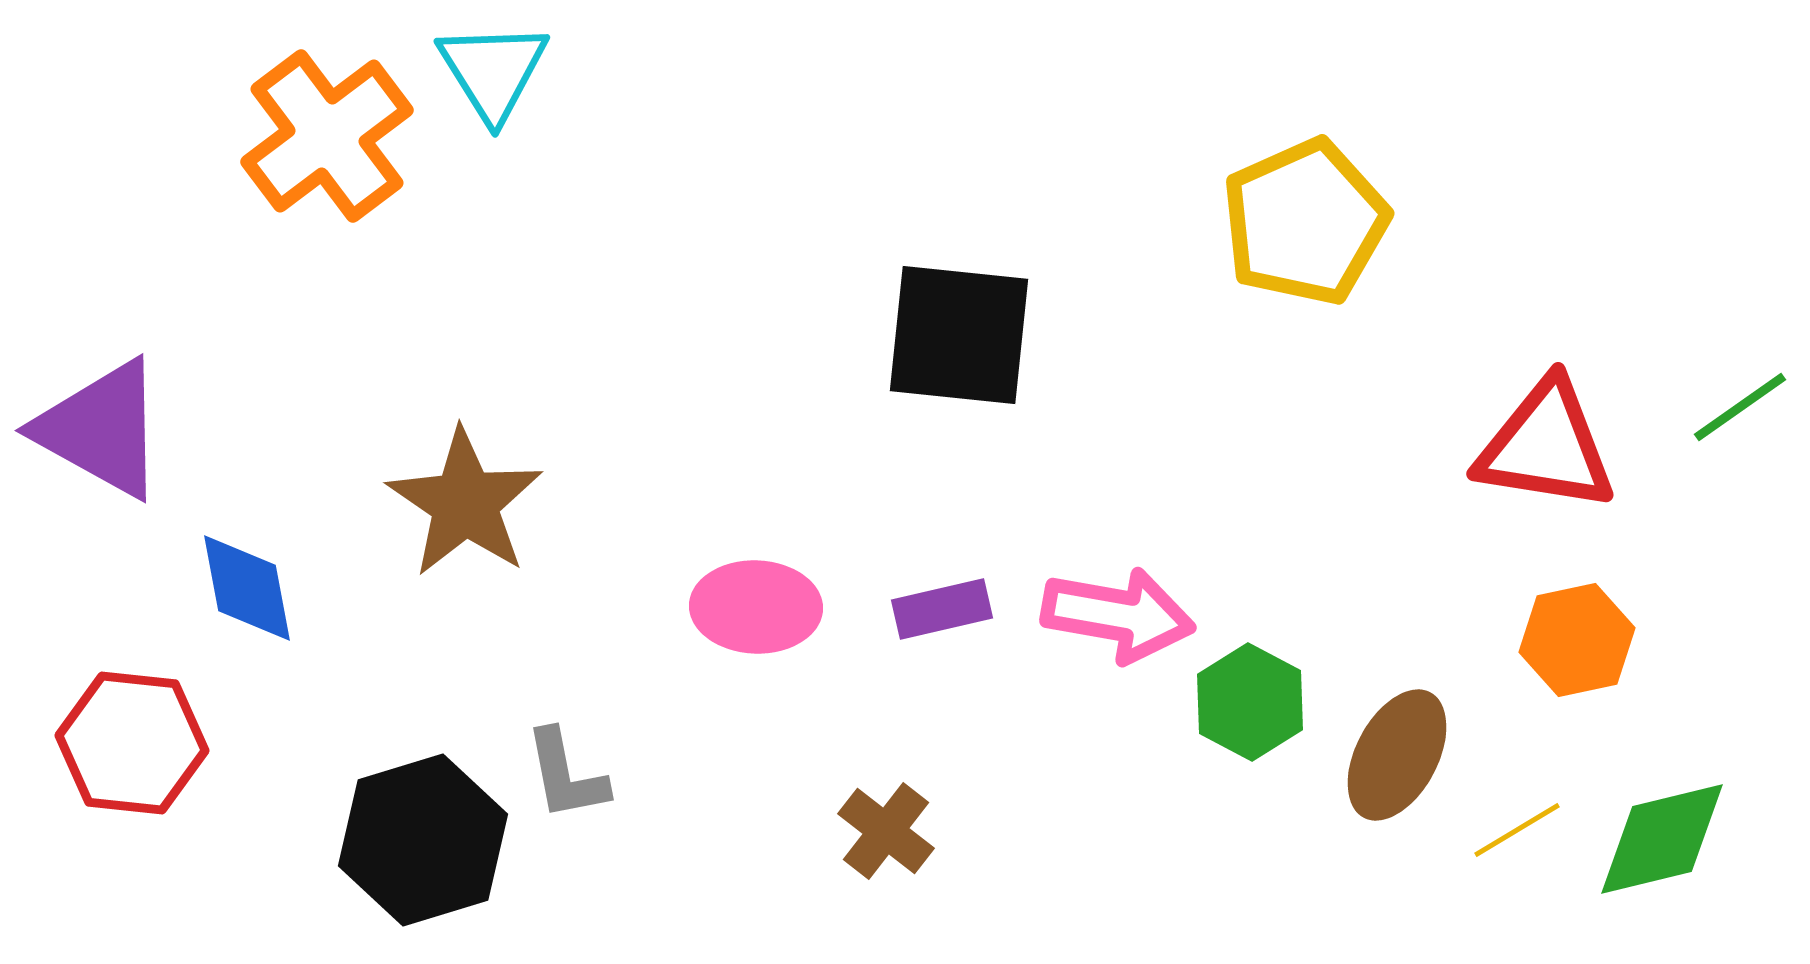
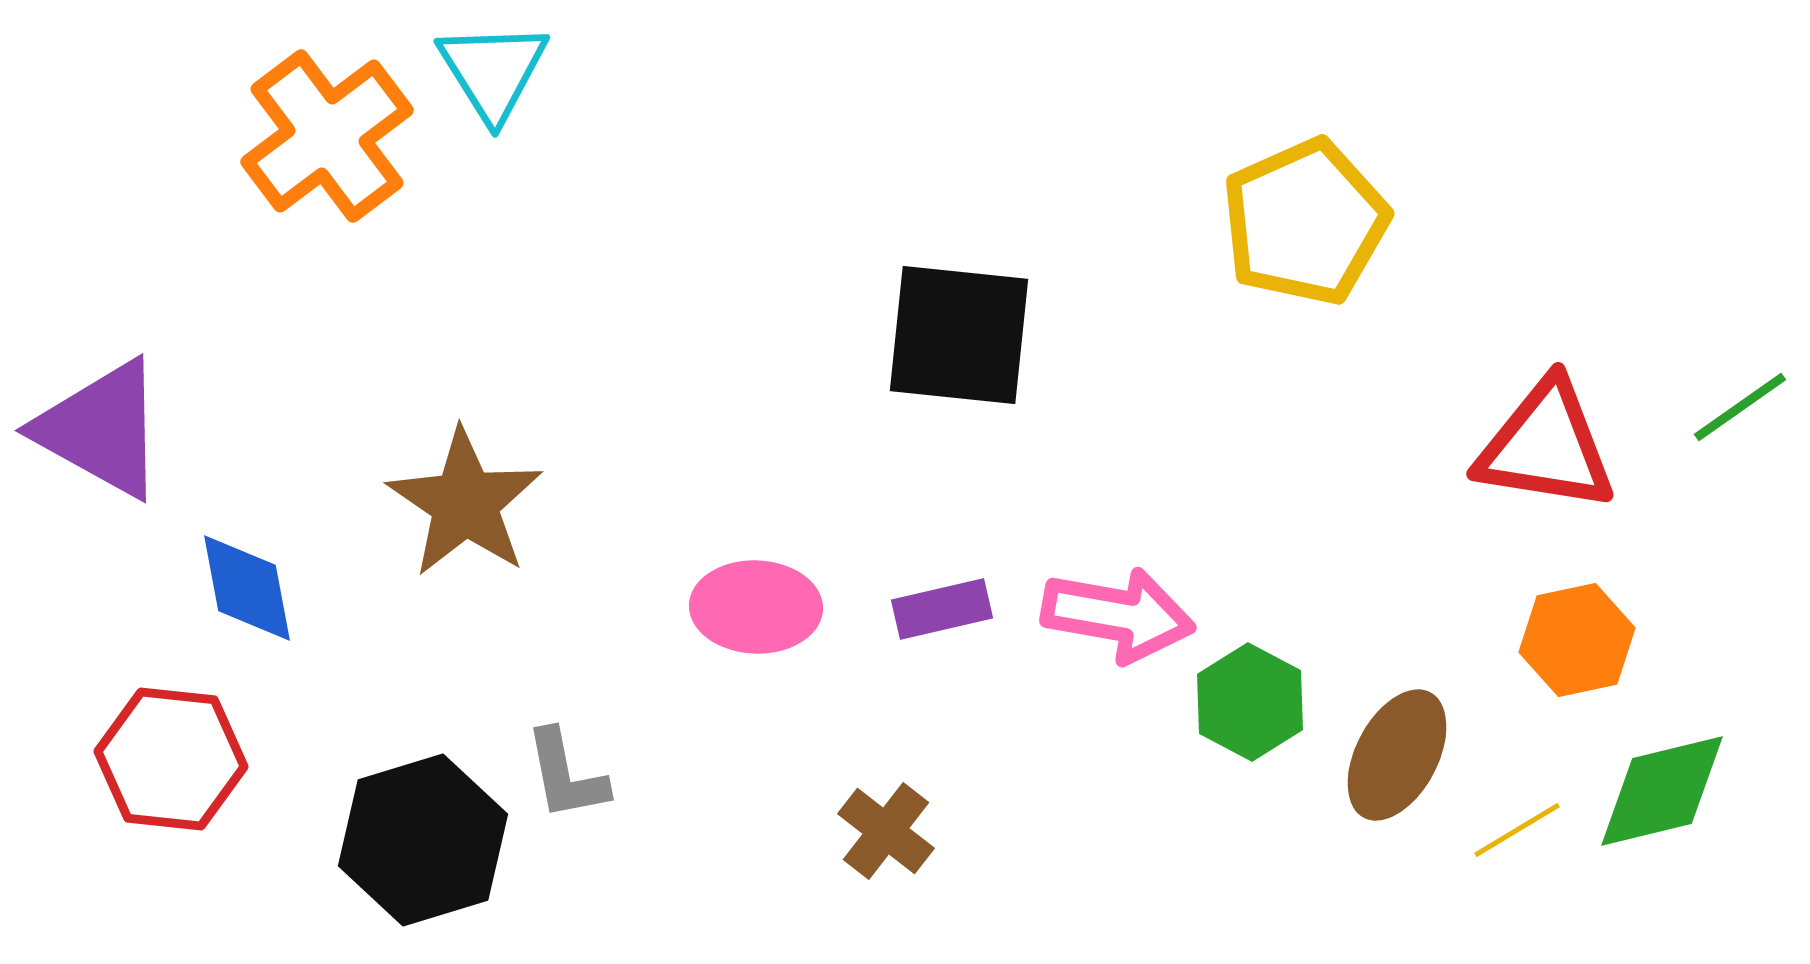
red hexagon: moved 39 px right, 16 px down
green diamond: moved 48 px up
